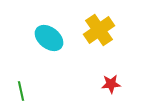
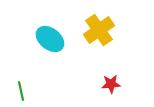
cyan ellipse: moved 1 px right, 1 px down
